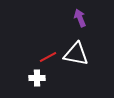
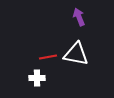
purple arrow: moved 1 px left, 1 px up
red line: rotated 18 degrees clockwise
